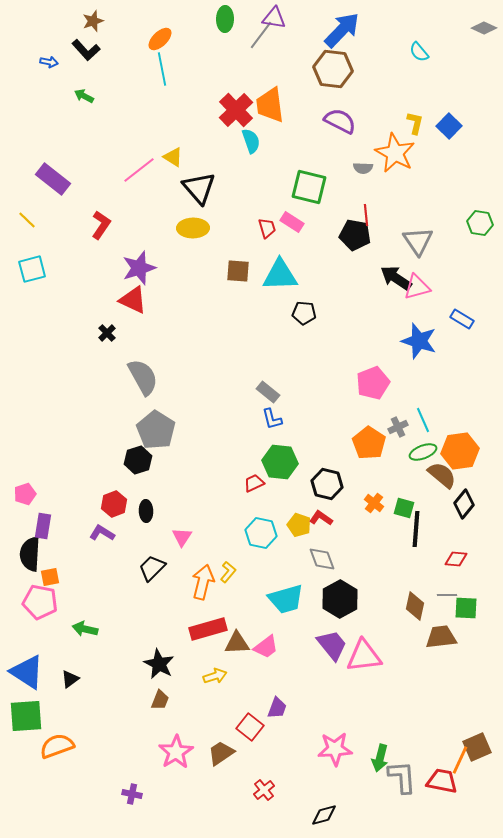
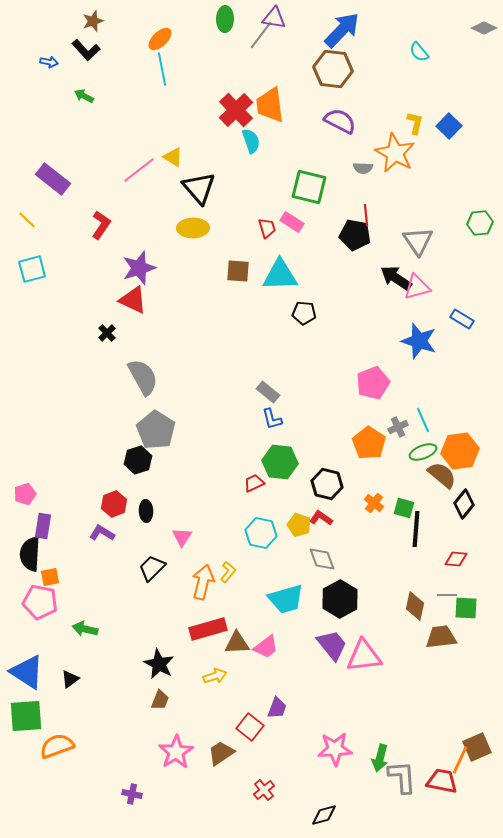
green hexagon at (480, 223): rotated 15 degrees counterclockwise
